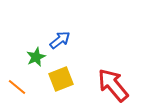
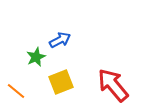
blue arrow: rotated 10 degrees clockwise
yellow square: moved 3 px down
orange line: moved 1 px left, 4 px down
